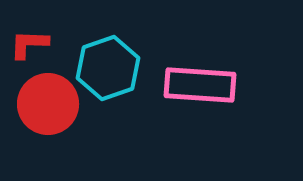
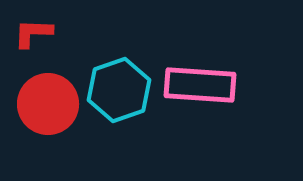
red L-shape: moved 4 px right, 11 px up
cyan hexagon: moved 11 px right, 22 px down
